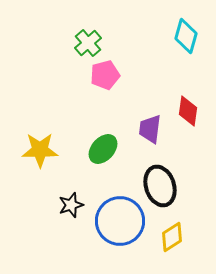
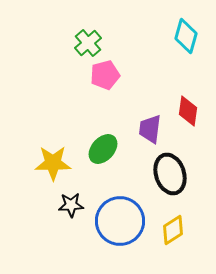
yellow star: moved 13 px right, 13 px down
black ellipse: moved 10 px right, 12 px up
black star: rotated 15 degrees clockwise
yellow diamond: moved 1 px right, 7 px up
